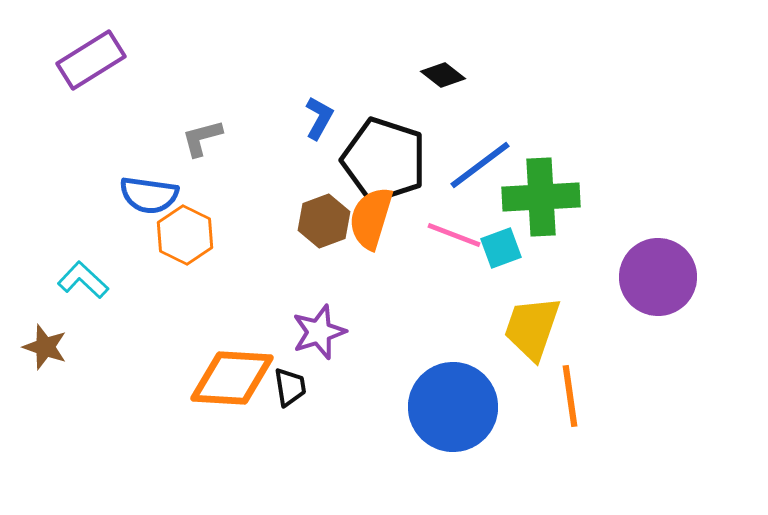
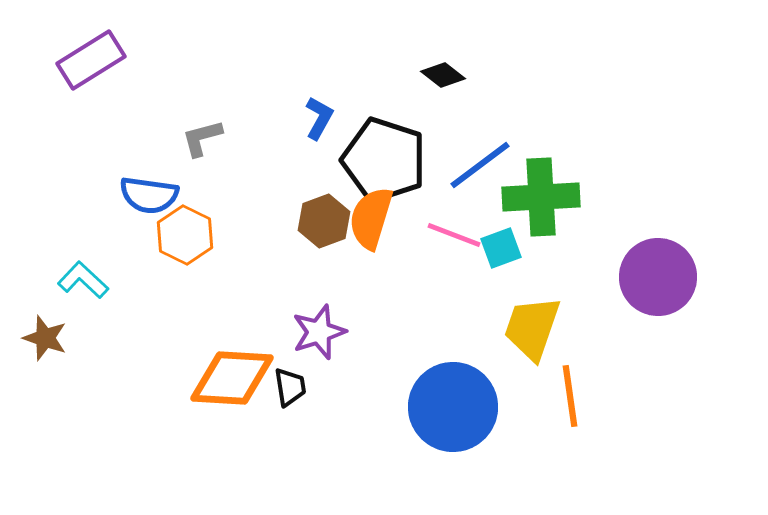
brown star: moved 9 px up
